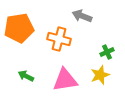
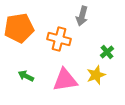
gray arrow: rotated 96 degrees counterclockwise
green cross: rotated 16 degrees counterclockwise
yellow star: moved 4 px left
